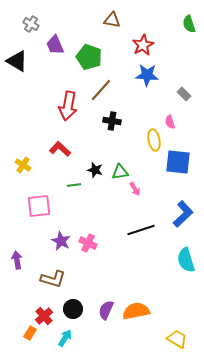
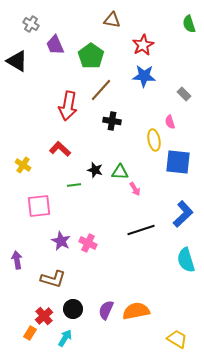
green pentagon: moved 2 px right, 1 px up; rotated 15 degrees clockwise
blue star: moved 3 px left, 1 px down
green triangle: rotated 12 degrees clockwise
